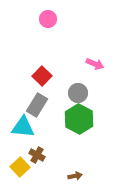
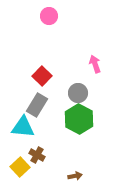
pink circle: moved 1 px right, 3 px up
pink arrow: rotated 132 degrees counterclockwise
